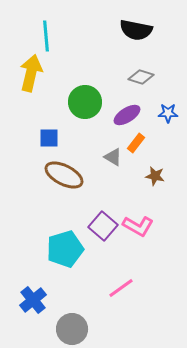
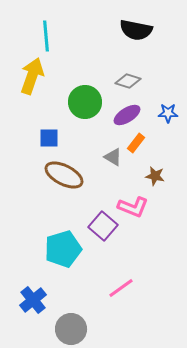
yellow arrow: moved 1 px right, 3 px down; rotated 6 degrees clockwise
gray diamond: moved 13 px left, 4 px down
pink L-shape: moved 5 px left, 19 px up; rotated 8 degrees counterclockwise
cyan pentagon: moved 2 px left
gray circle: moved 1 px left
